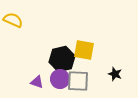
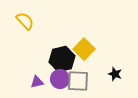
yellow semicircle: moved 12 px right, 1 px down; rotated 24 degrees clockwise
yellow square: moved 1 px up; rotated 35 degrees clockwise
purple triangle: rotated 32 degrees counterclockwise
